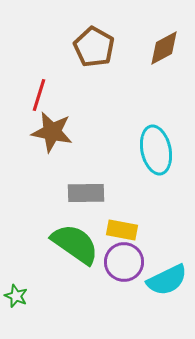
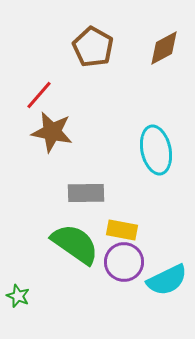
brown pentagon: moved 1 px left
red line: rotated 24 degrees clockwise
green star: moved 2 px right
